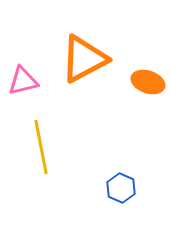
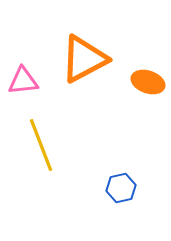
pink triangle: rotated 8 degrees clockwise
yellow line: moved 2 px up; rotated 10 degrees counterclockwise
blue hexagon: rotated 24 degrees clockwise
